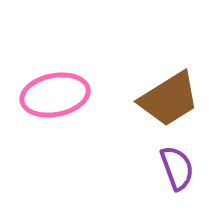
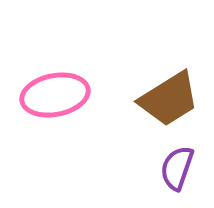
purple semicircle: rotated 141 degrees counterclockwise
